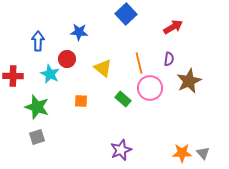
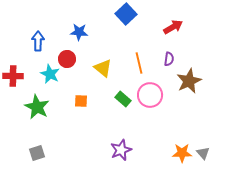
pink circle: moved 7 px down
green star: rotated 10 degrees clockwise
gray square: moved 16 px down
